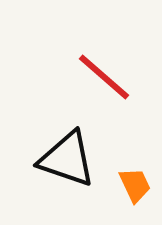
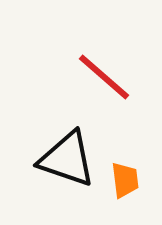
orange trapezoid: moved 10 px left, 5 px up; rotated 18 degrees clockwise
